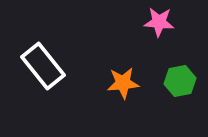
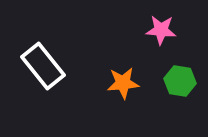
pink star: moved 2 px right, 8 px down
green hexagon: rotated 20 degrees clockwise
